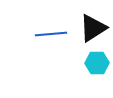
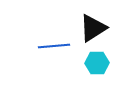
blue line: moved 3 px right, 12 px down
